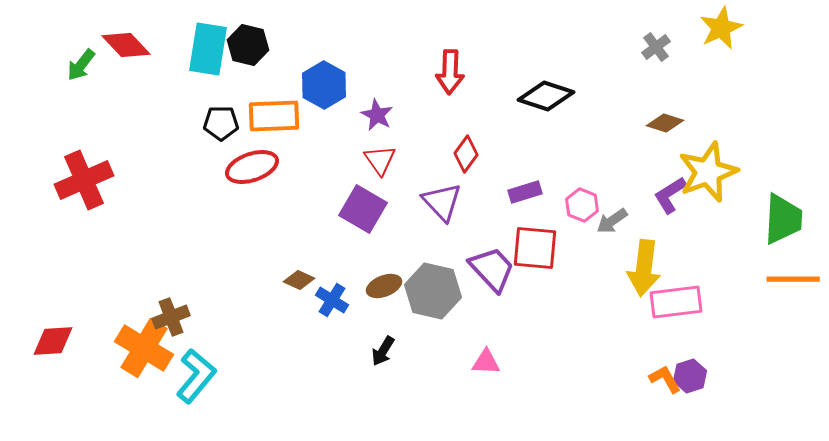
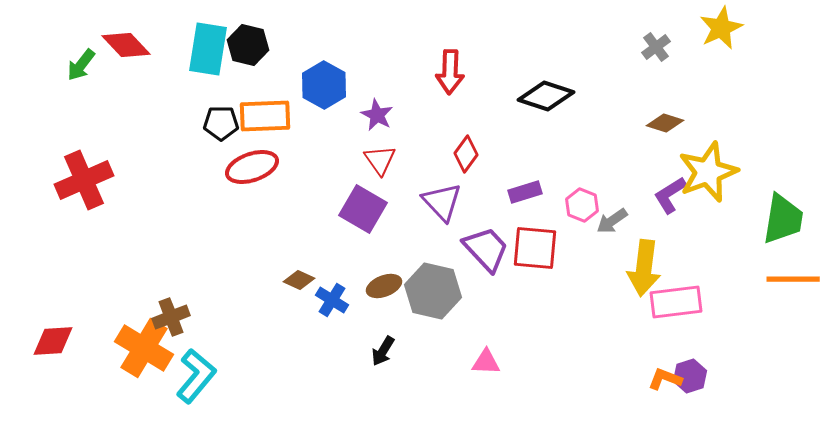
orange rectangle at (274, 116): moved 9 px left
green trapezoid at (783, 219): rotated 6 degrees clockwise
purple trapezoid at (492, 269): moved 6 px left, 20 px up
orange L-shape at (665, 379): rotated 40 degrees counterclockwise
